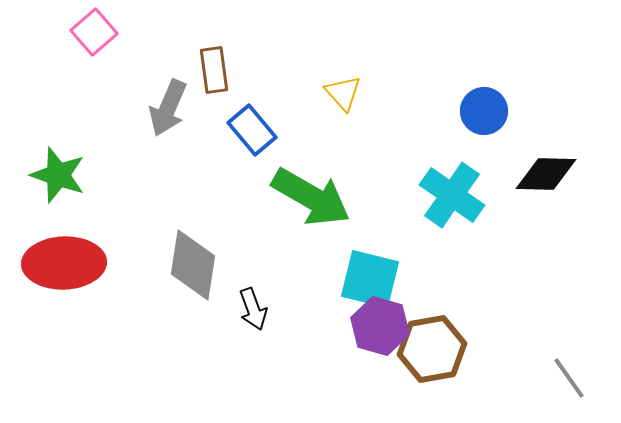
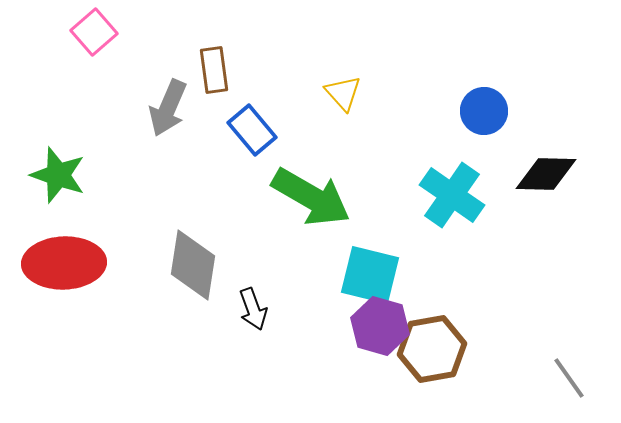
cyan square: moved 4 px up
